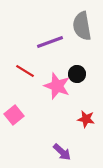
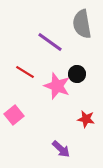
gray semicircle: moved 2 px up
purple line: rotated 56 degrees clockwise
red line: moved 1 px down
purple arrow: moved 1 px left, 3 px up
